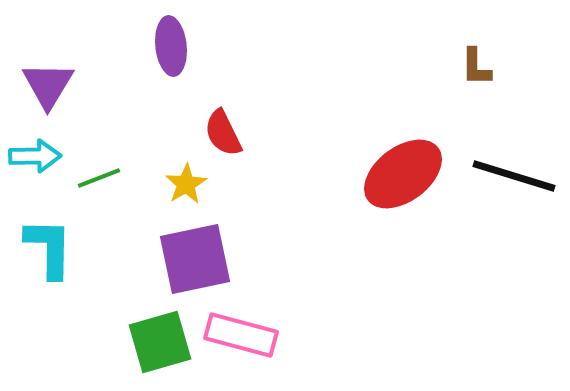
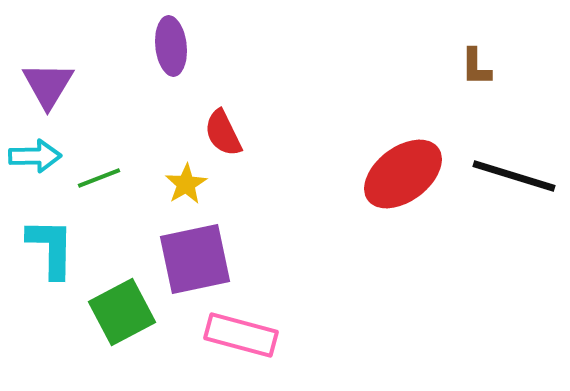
cyan L-shape: moved 2 px right
green square: moved 38 px left, 30 px up; rotated 12 degrees counterclockwise
